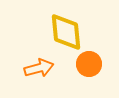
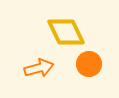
yellow diamond: rotated 21 degrees counterclockwise
